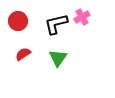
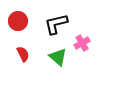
pink cross: moved 26 px down
red semicircle: rotated 98 degrees clockwise
green triangle: moved 1 px up; rotated 24 degrees counterclockwise
